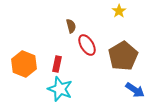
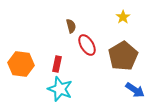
yellow star: moved 4 px right, 6 px down
orange hexagon: moved 3 px left; rotated 15 degrees counterclockwise
